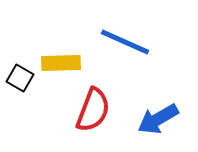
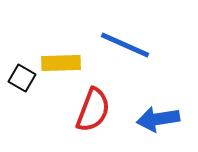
blue line: moved 3 px down
black square: moved 2 px right
blue arrow: rotated 21 degrees clockwise
